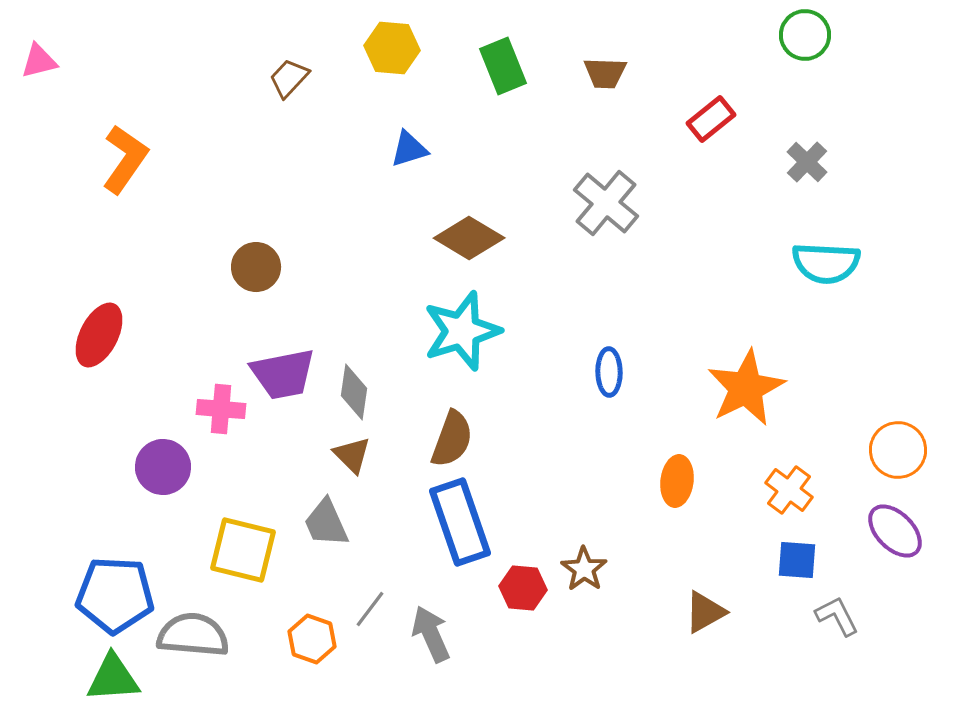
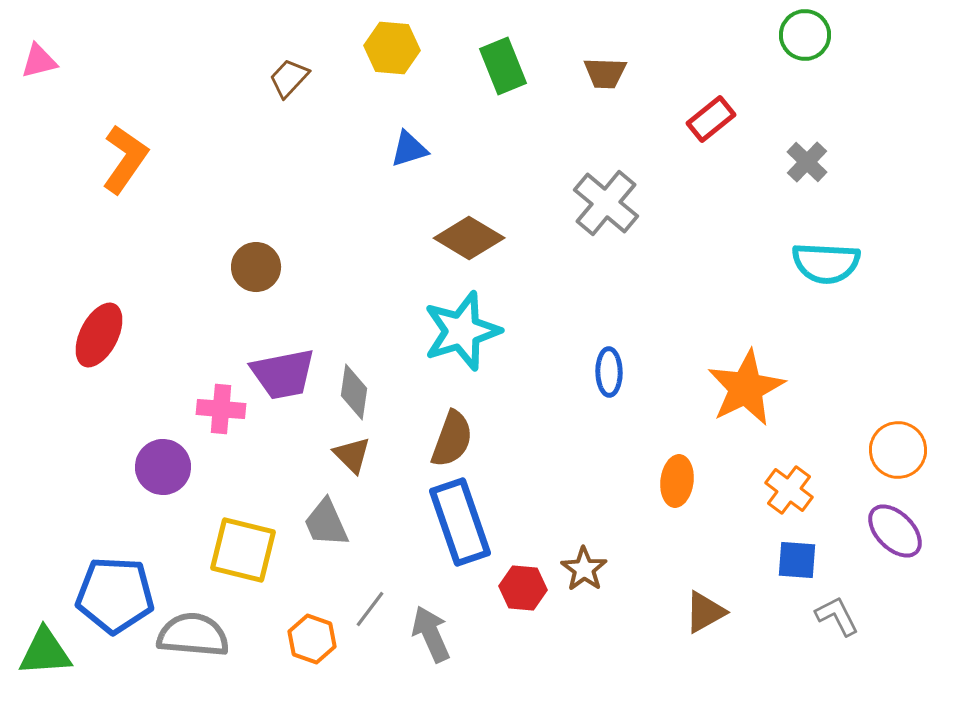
green triangle at (113, 678): moved 68 px left, 26 px up
